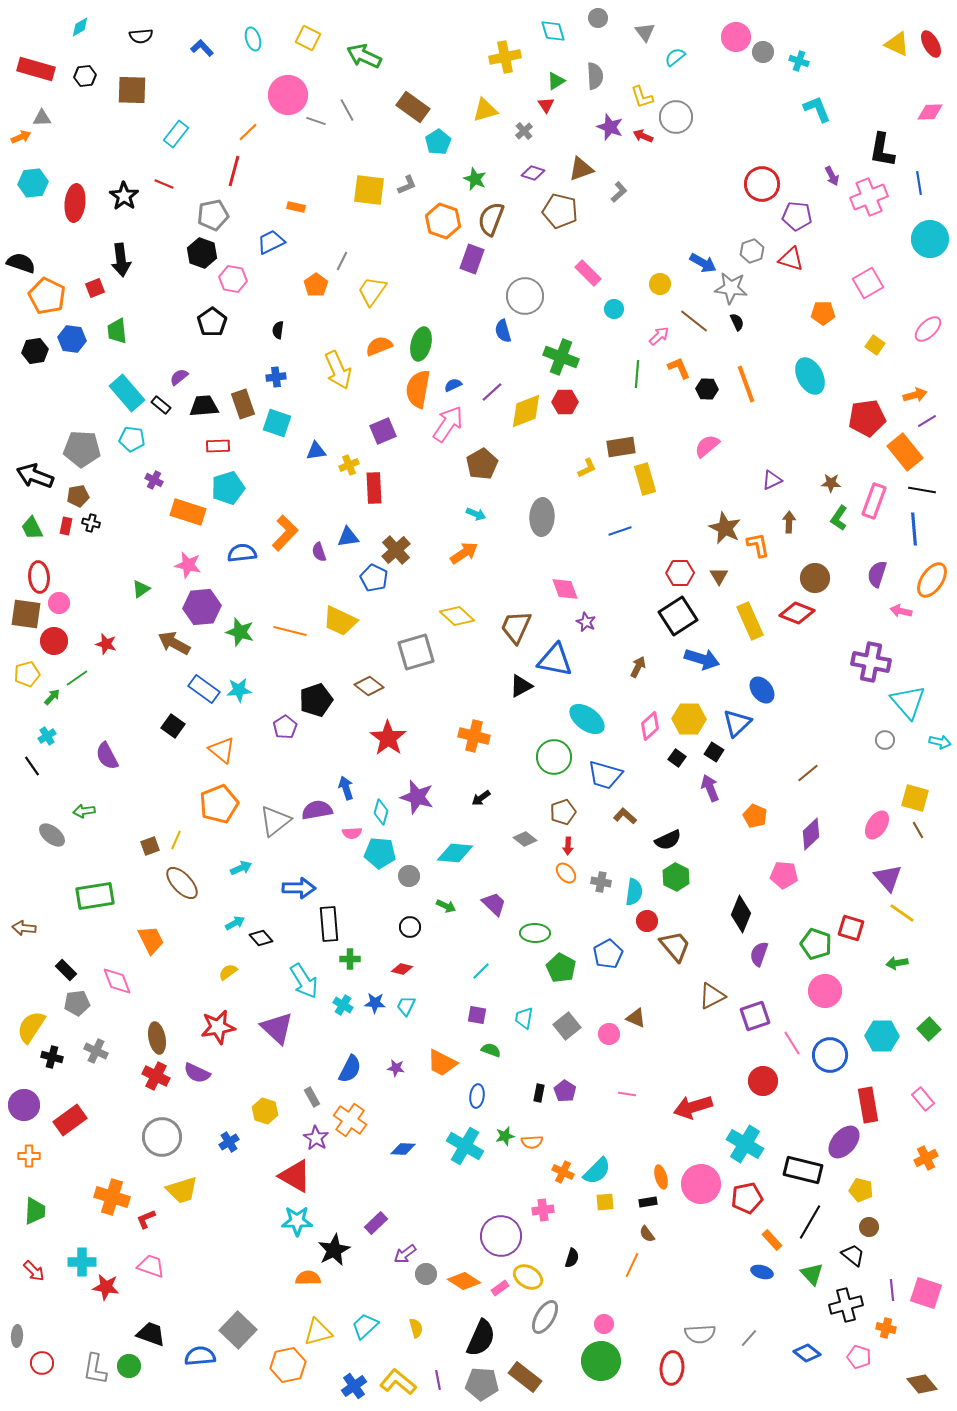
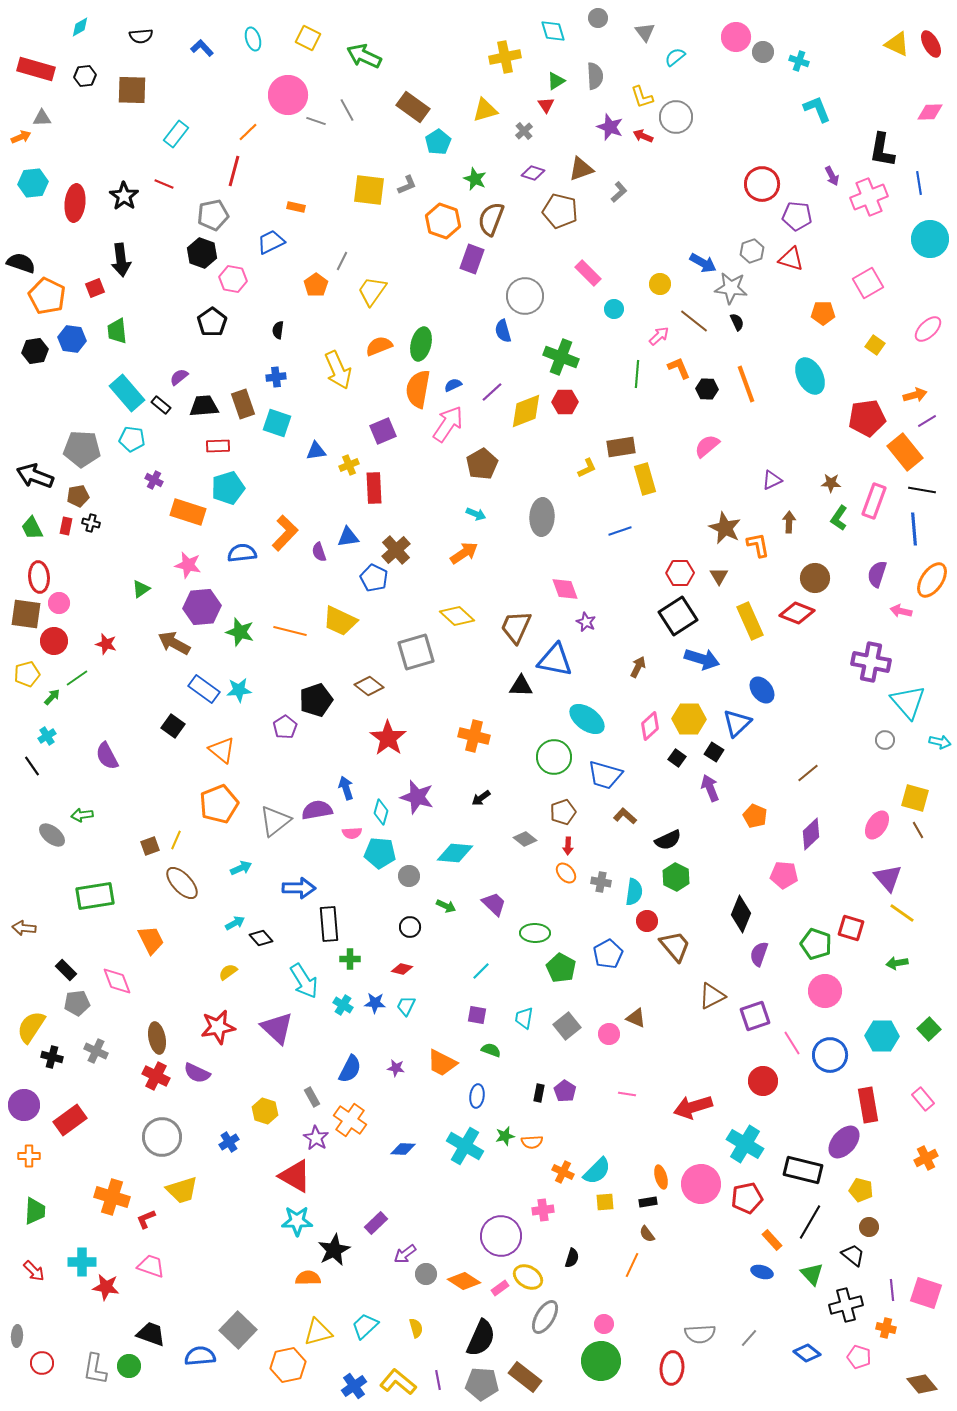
black triangle at (521, 686): rotated 30 degrees clockwise
green arrow at (84, 811): moved 2 px left, 4 px down
